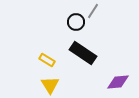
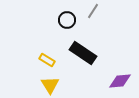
black circle: moved 9 px left, 2 px up
purple diamond: moved 2 px right, 1 px up
